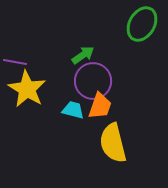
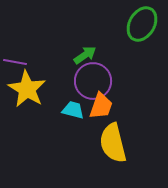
green arrow: moved 2 px right
orange trapezoid: moved 1 px right
